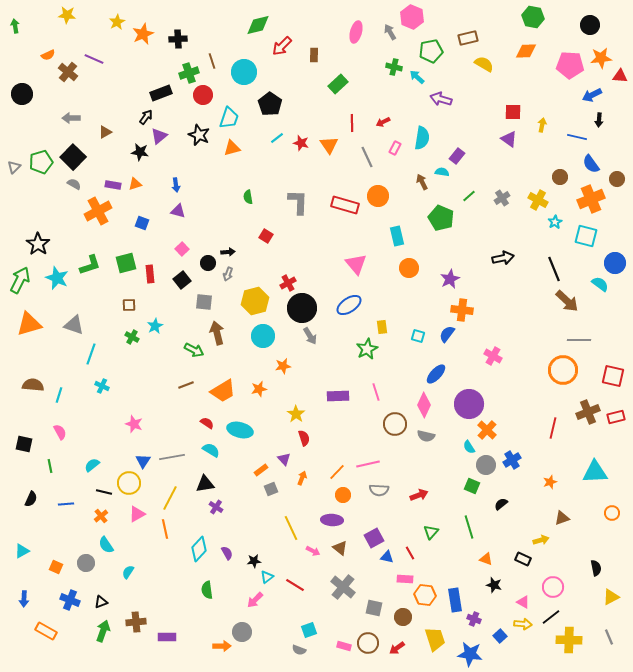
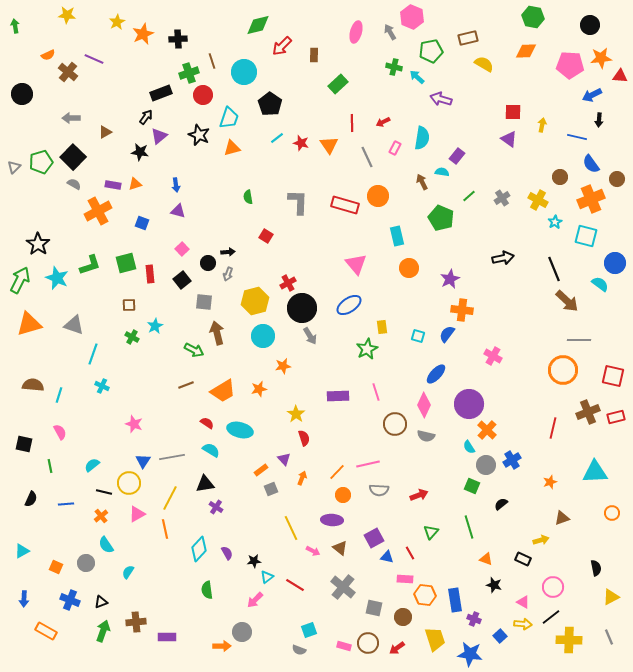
cyan line at (91, 354): moved 2 px right
